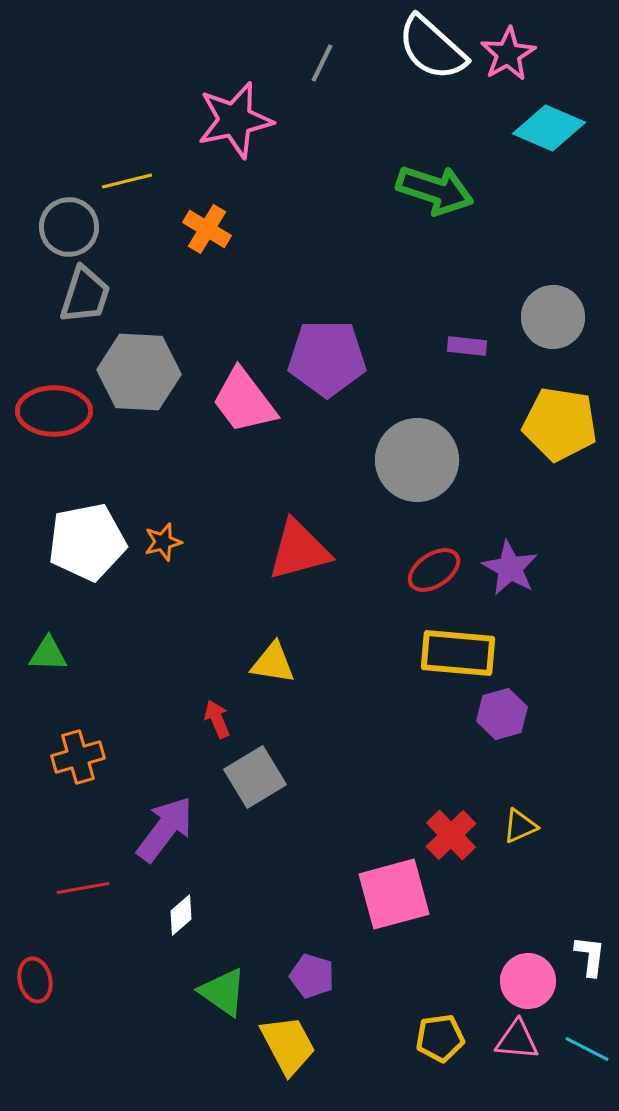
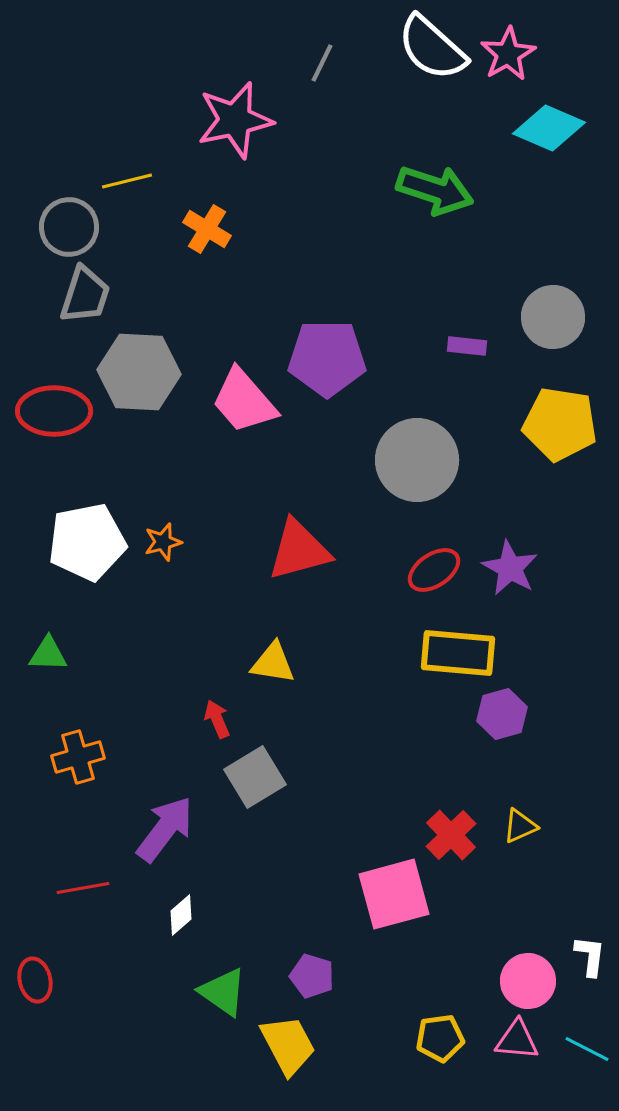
pink trapezoid at (244, 401): rotated 4 degrees counterclockwise
